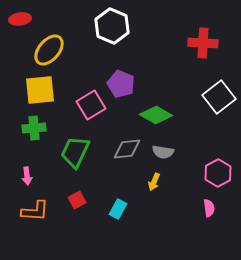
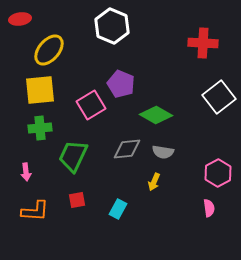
green cross: moved 6 px right
green trapezoid: moved 2 px left, 4 px down
pink arrow: moved 1 px left, 4 px up
red square: rotated 18 degrees clockwise
